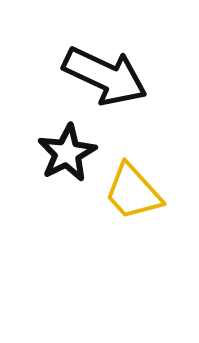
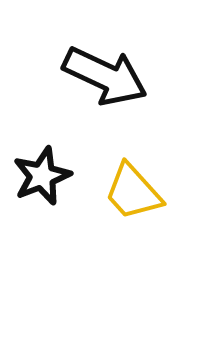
black star: moved 25 px left, 23 px down; rotated 6 degrees clockwise
